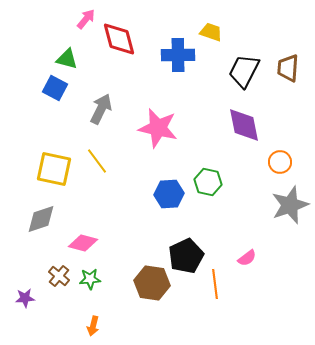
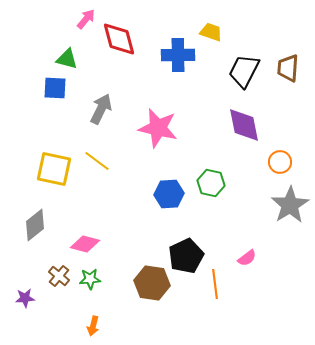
blue square: rotated 25 degrees counterclockwise
yellow line: rotated 16 degrees counterclockwise
green hexagon: moved 3 px right, 1 px down
gray star: rotated 12 degrees counterclockwise
gray diamond: moved 6 px left, 6 px down; rotated 20 degrees counterclockwise
pink diamond: moved 2 px right, 1 px down
